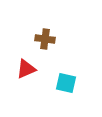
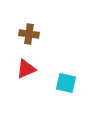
brown cross: moved 16 px left, 5 px up
